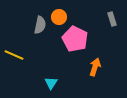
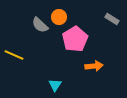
gray rectangle: rotated 40 degrees counterclockwise
gray semicircle: rotated 120 degrees clockwise
pink pentagon: rotated 15 degrees clockwise
orange arrow: moved 1 px left, 1 px up; rotated 66 degrees clockwise
cyan triangle: moved 4 px right, 2 px down
